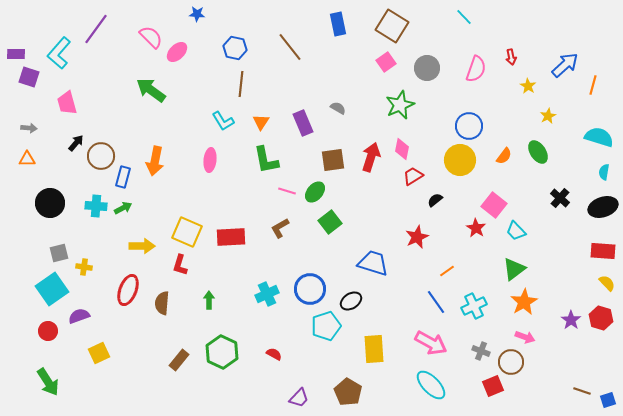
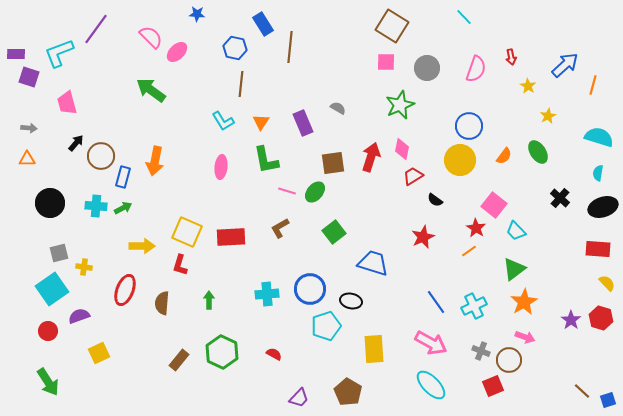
blue rectangle at (338, 24): moved 75 px left; rotated 20 degrees counterclockwise
brown line at (290, 47): rotated 44 degrees clockwise
cyan L-shape at (59, 53): rotated 28 degrees clockwise
pink square at (386, 62): rotated 36 degrees clockwise
pink ellipse at (210, 160): moved 11 px right, 7 px down
brown square at (333, 160): moved 3 px down
cyan semicircle at (604, 172): moved 6 px left, 1 px down
black semicircle at (435, 200): rotated 105 degrees counterclockwise
green square at (330, 222): moved 4 px right, 10 px down
red star at (417, 237): moved 6 px right
red rectangle at (603, 251): moved 5 px left, 2 px up
orange line at (447, 271): moved 22 px right, 20 px up
red ellipse at (128, 290): moved 3 px left
cyan cross at (267, 294): rotated 20 degrees clockwise
black ellipse at (351, 301): rotated 45 degrees clockwise
brown circle at (511, 362): moved 2 px left, 2 px up
brown line at (582, 391): rotated 24 degrees clockwise
